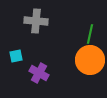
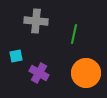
green line: moved 16 px left
orange circle: moved 4 px left, 13 px down
